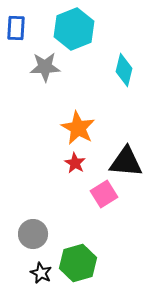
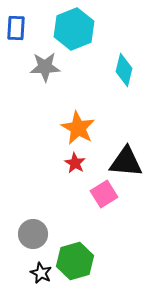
green hexagon: moved 3 px left, 2 px up
